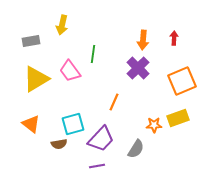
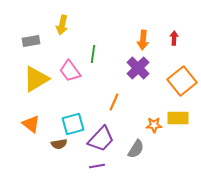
orange square: rotated 16 degrees counterclockwise
yellow rectangle: rotated 20 degrees clockwise
